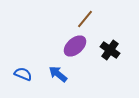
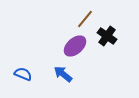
black cross: moved 3 px left, 14 px up
blue arrow: moved 5 px right
